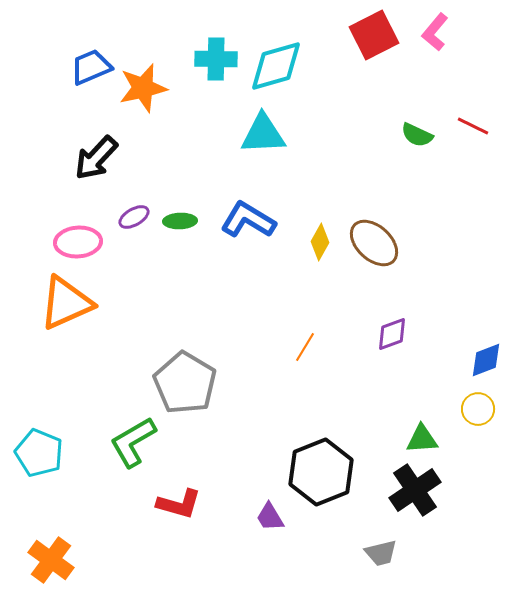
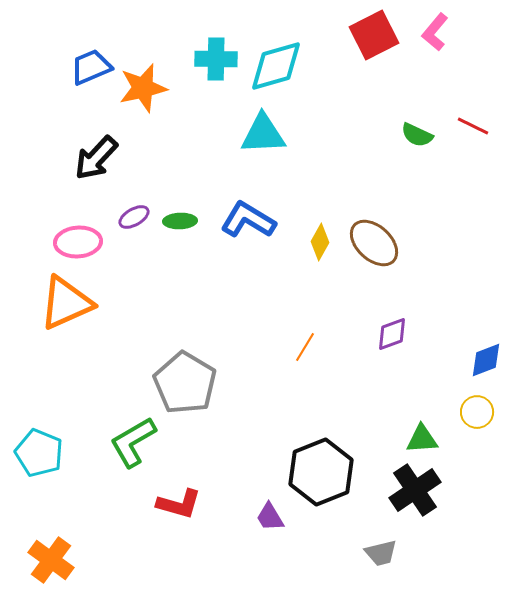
yellow circle: moved 1 px left, 3 px down
